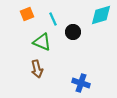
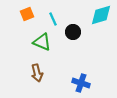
brown arrow: moved 4 px down
